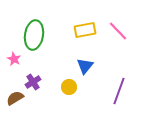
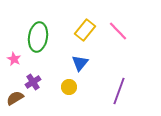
yellow rectangle: rotated 40 degrees counterclockwise
green ellipse: moved 4 px right, 2 px down
blue triangle: moved 5 px left, 3 px up
